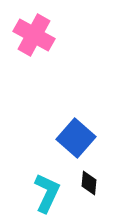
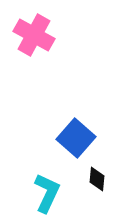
black diamond: moved 8 px right, 4 px up
